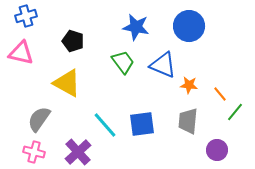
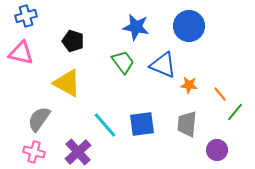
gray trapezoid: moved 1 px left, 3 px down
